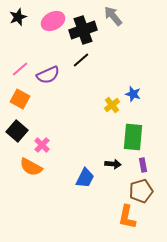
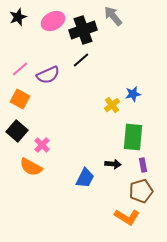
blue star: rotated 28 degrees counterclockwise
orange L-shape: rotated 70 degrees counterclockwise
